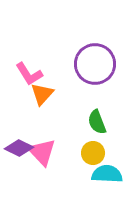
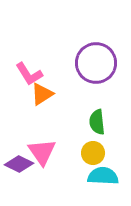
purple circle: moved 1 px right, 1 px up
orange triangle: rotated 15 degrees clockwise
green semicircle: rotated 15 degrees clockwise
purple diamond: moved 16 px down
pink triangle: rotated 8 degrees clockwise
cyan semicircle: moved 4 px left, 2 px down
